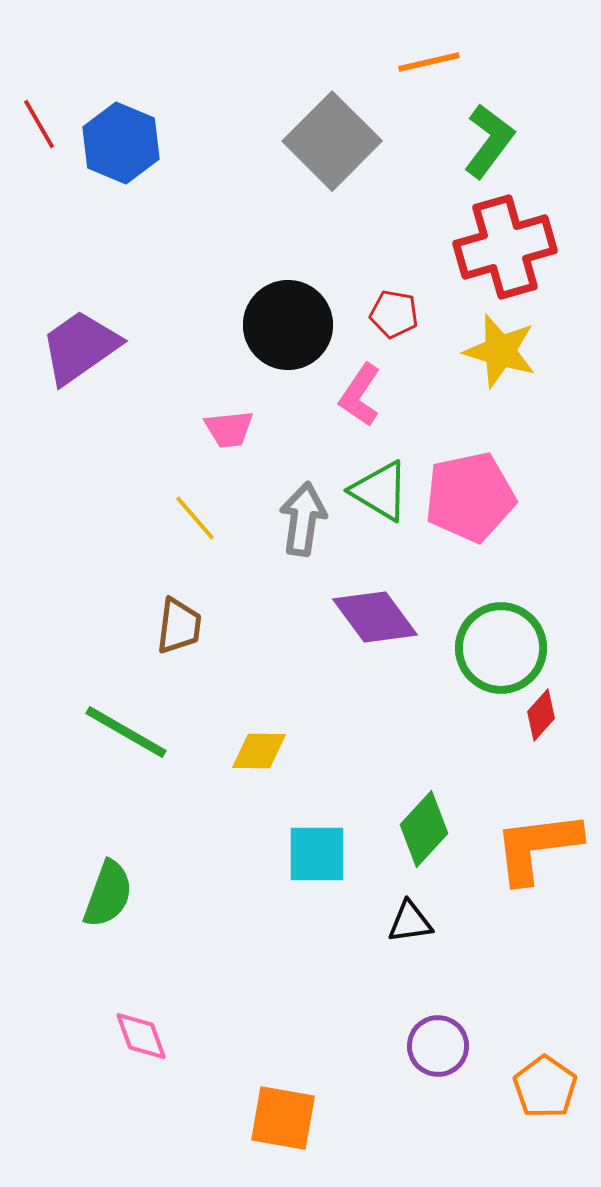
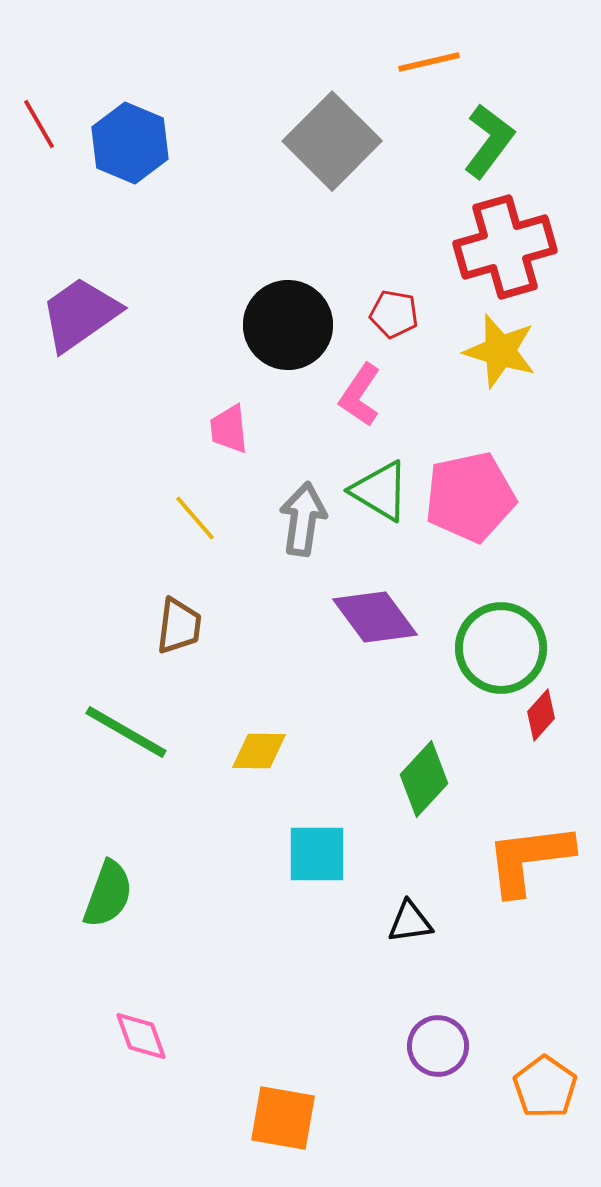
blue hexagon: moved 9 px right
purple trapezoid: moved 33 px up
pink trapezoid: rotated 90 degrees clockwise
green diamond: moved 50 px up
orange L-shape: moved 8 px left, 12 px down
